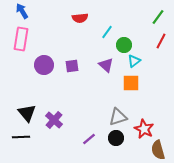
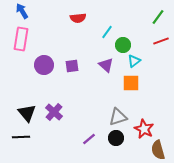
red semicircle: moved 2 px left
red line: rotated 42 degrees clockwise
green circle: moved 1 px left
purple cross: moved 8 px up
